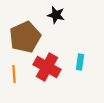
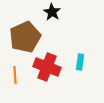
black star: moved 4 px left, 3 px up; rotated 18 degrees clockwise
red cross: rotated 8 degrees counterclockwise
orange line: moved 1 px right, 1 px down
